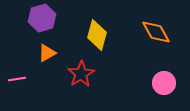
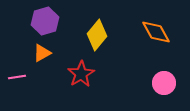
purple hexagon: moved 3 px right, 3 px down
yellow diamond: rotated 24 degrees clockwise
orange triangle: moved 5 px left
pink line: moved 2 px up
